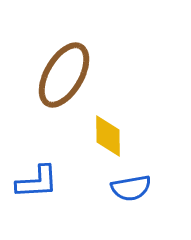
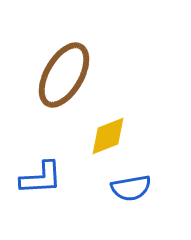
yellow diamond: rotated 69 degrees clockwise
blue L-shape: moved 4 px right, 4 px up
